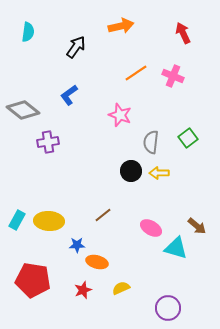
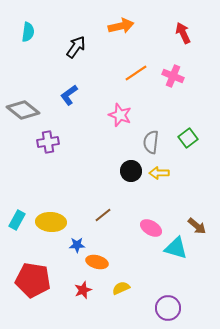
yellow ellipse: moved 2 px right, 1 px down
